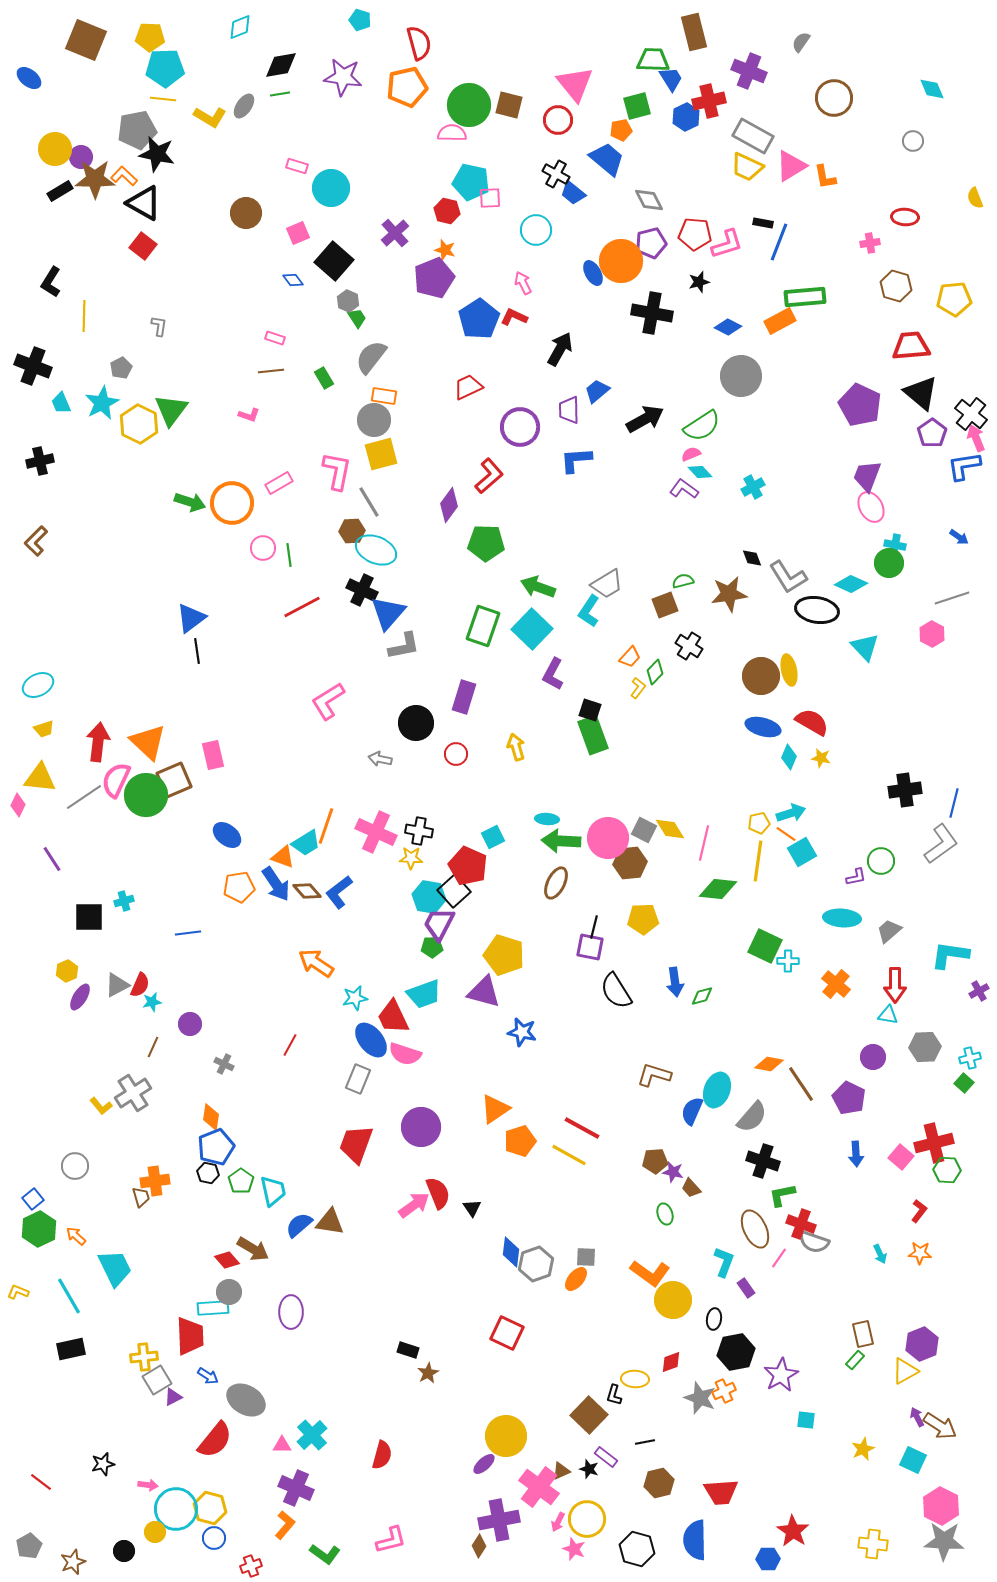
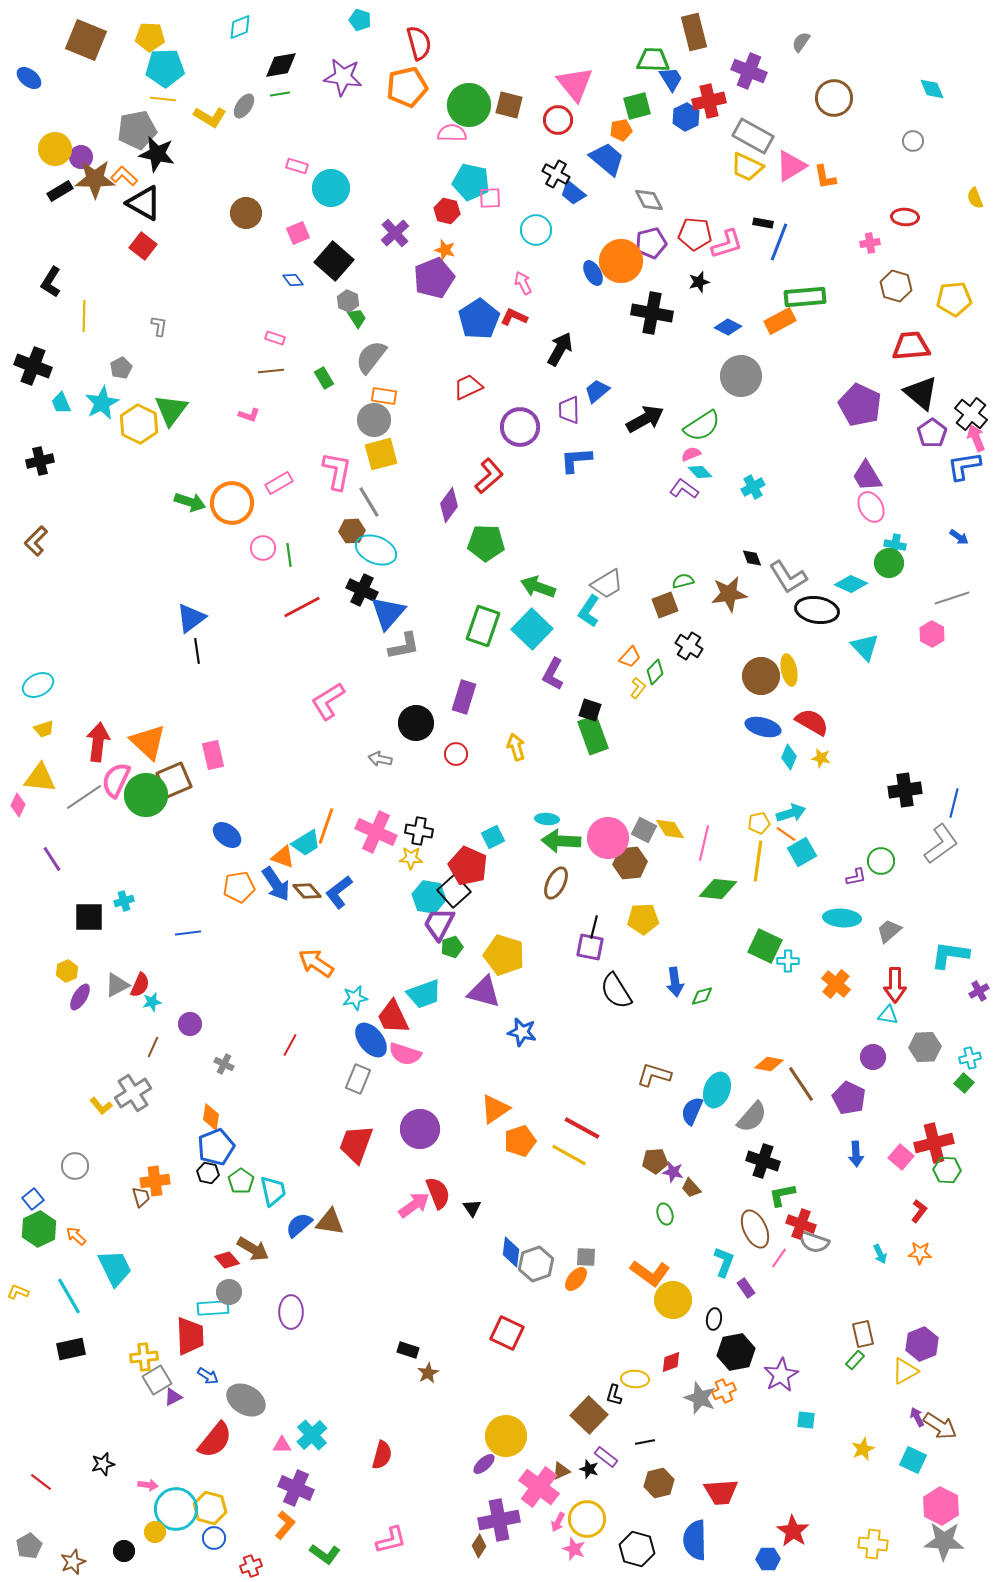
purple trapezoid at (867, 476): rotated 52 degrees counterclockwise
green pentagon at (432, 947): moved 20 px right; rotated 15 degrees counterclockwise
purple circle at (421, 1127): moved 1 px left, 2 px down
